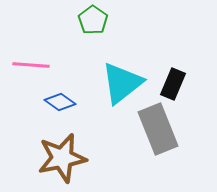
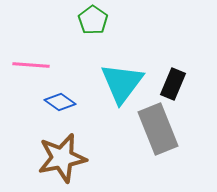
cyan triangle: rotated 15 degrees counterclockwise
